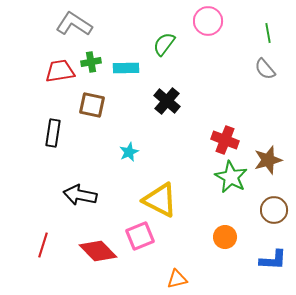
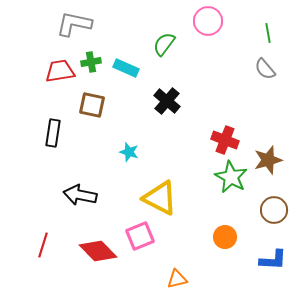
gray L-shape: rotated 21 degrees counterclockwise
cyan rectangle: rotated 25 degrees clockwise
cyan star: rotated 30 degrees counterclockwise
yellow triangle: moved 2 px up
